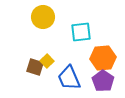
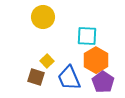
cyan square: moved 6 px right, 4 px down; rotated 10 degrees clockwise
orange hexagon: moved 7 px left, 2 px down; rotated 25 degrees counterclockwise
brown square: moved 1 px right, 10 px down
purple pentagon: moved 1 px down
